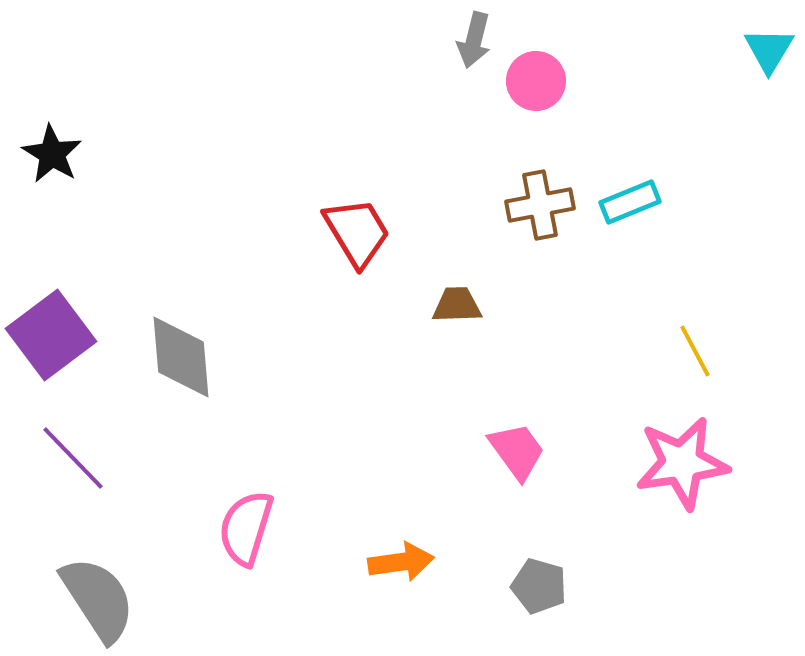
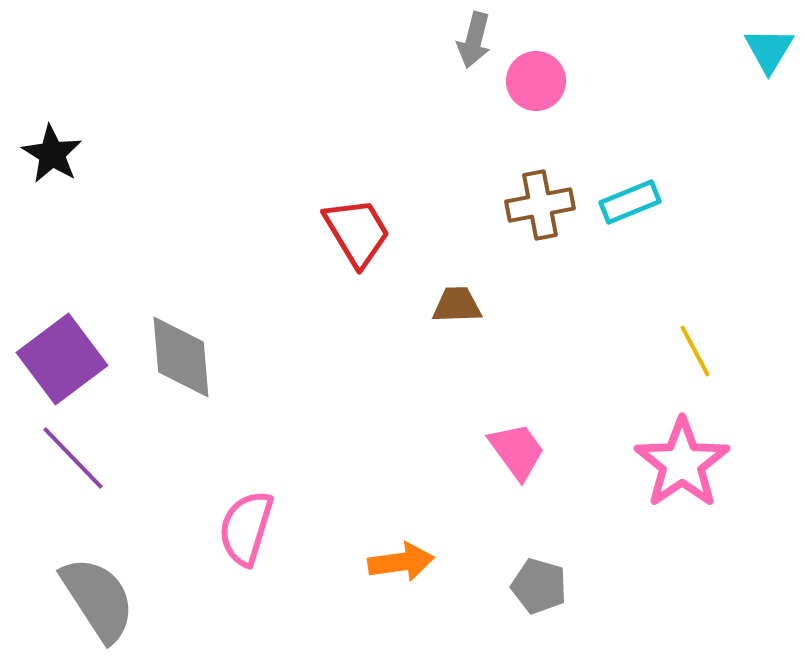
purple square: moved 11 px right, 24 px down
pink star: rotated 26 degrees counterclockwise
